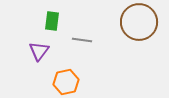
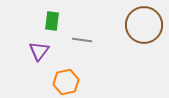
brown circle: moved 5 px right, 3 px down
